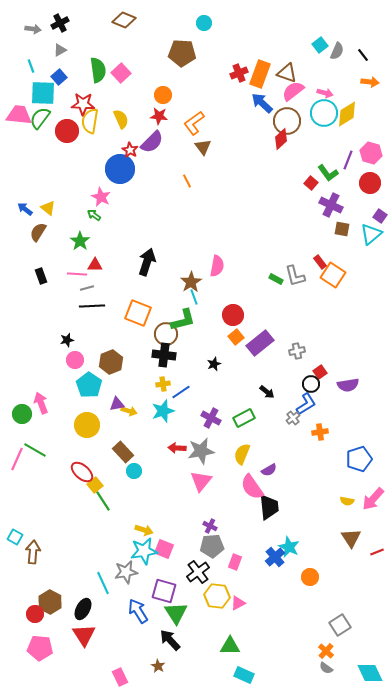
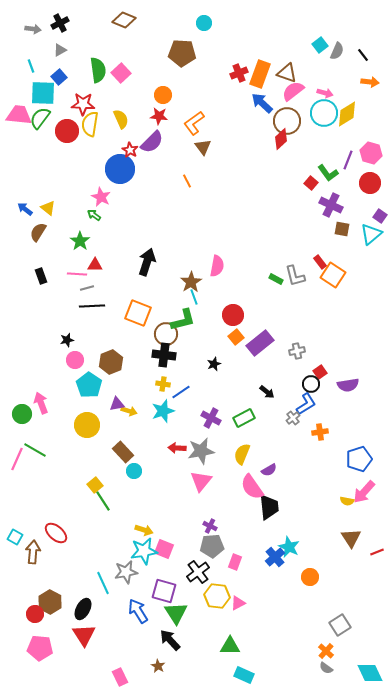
yellow semicircle at (90, 121): moved 3 px down
yellow cross at (163, 384): rotated 16 degrees clockwise
red ellipse at (82, 472): moved 26 px left, 61 px down
pink arrow at (373, 499): moved 9 px left, 7 px up
